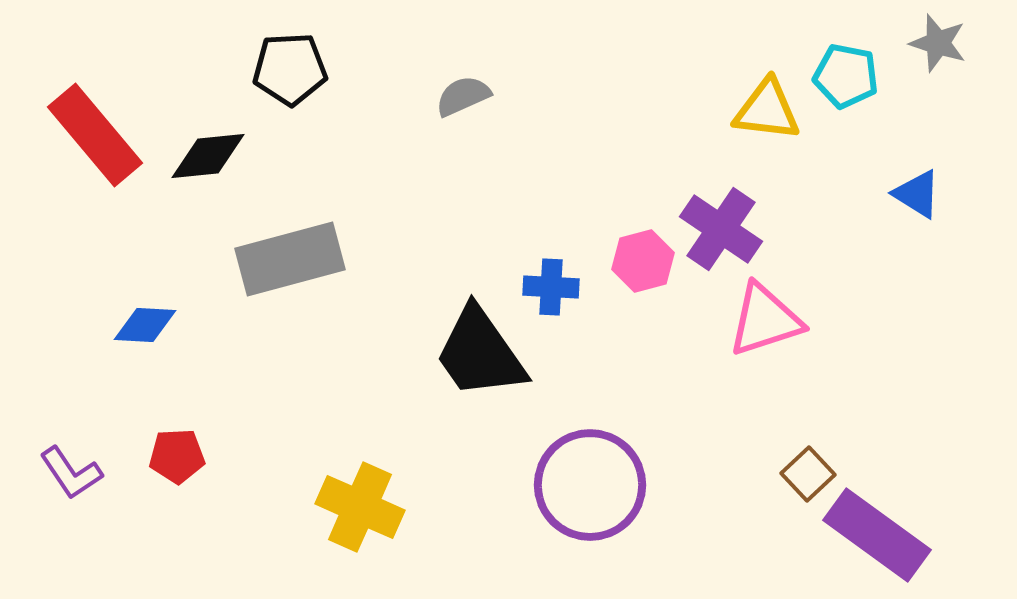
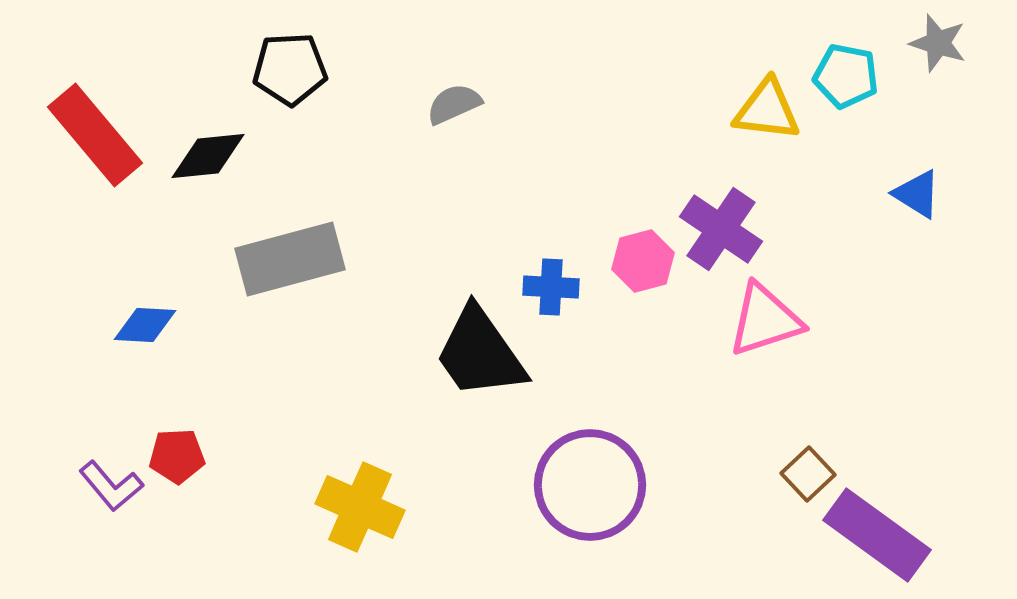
gray semicircle: moved 9 px left, 8 px down
purple L-shape: moved 40 px right, 13 px down; rotated 6 degrees counterclockwise
